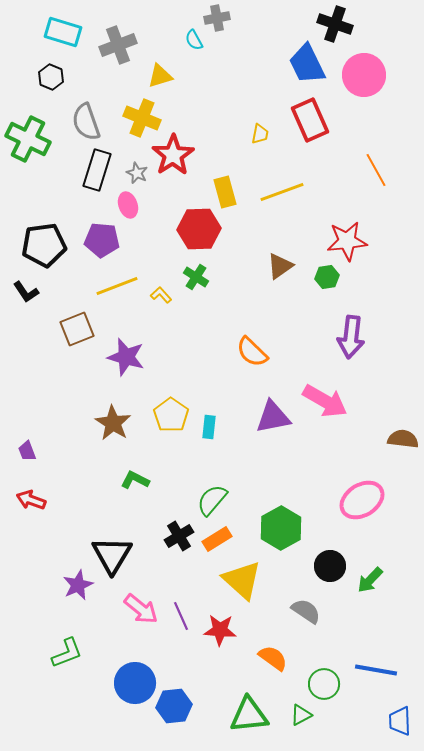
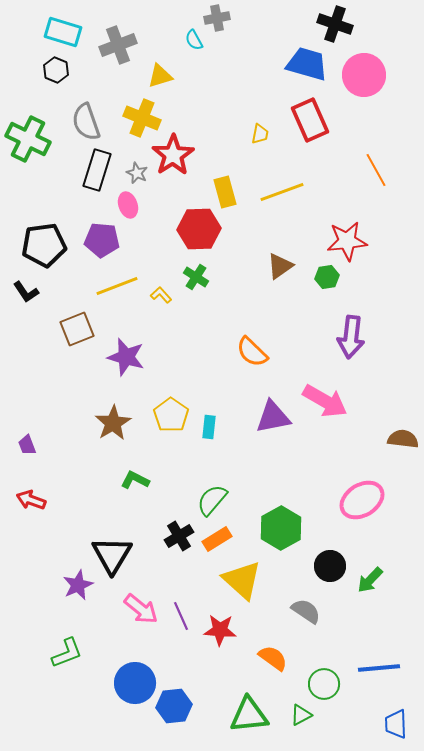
blue trapezoid at (307, 64): rotated 132 degrees clockwise
black hexagon at (51, 77): moved 5 px right, 7 px up
brown star at (113, 423): rotated 9 degrees clockwise
purple trapezoid at (27, 451): moved 6 px up
blue line at (376, 670): moved 3 px right, 2 px up; rotated 15 degrees counterclockwise
blue trapezoid at (400, 721): moved 4 px left, 3 px down
